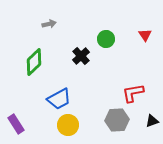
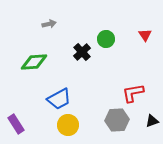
black cross: moved 1 px right, 4 px up
green diamond: rotated 40 degrees clockwise
